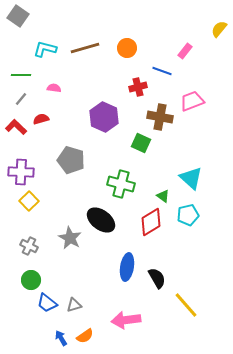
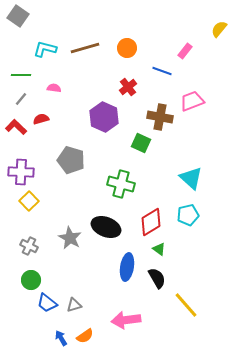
red cross: moved 10 px left; rotated 24 degrees counterclockwise
green triangle: moved 4 px left, 53 px down
black ellipse: moved 5 px right, 7 px down; rotated 16 degrees counterclockwise
